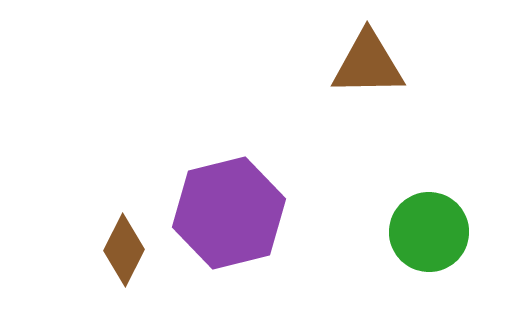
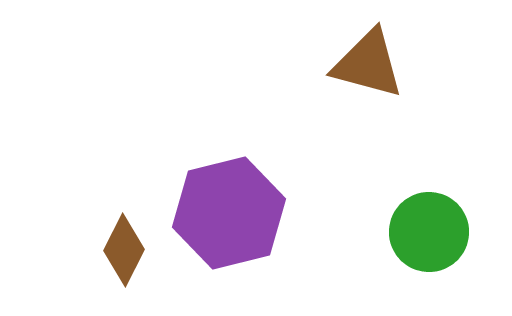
brown triangle: rotated 16 degrees clockwise
